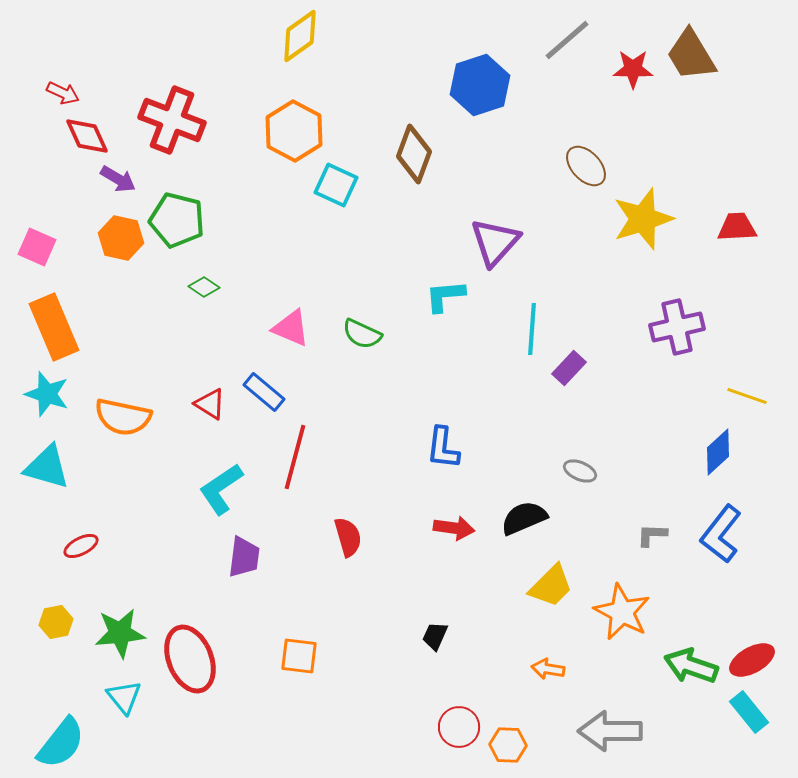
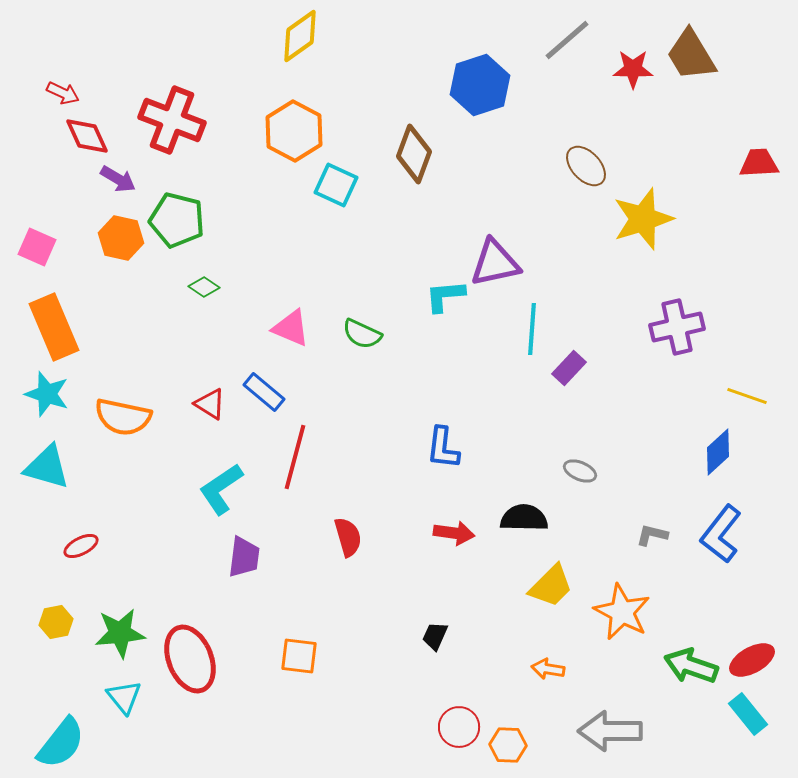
red trapezoid at (737, 227): moved 22 px right, 64 px up
purple triangle at (495, 242): moved 21 px down; rotated 36 degrees clockwise
black semicircle at (524, 518): rotated 24 degrees clockwise
red arrow at (454, 528): moved 5 px down
gray L-shape at (652, 535): rotated 12 degrees clockwise
cyan rectangle at (749, 712): moved 1 px left, 2 px down
